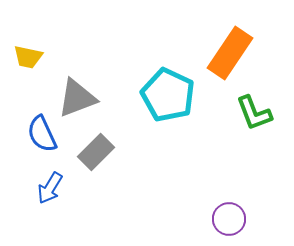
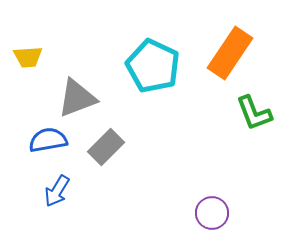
yellow trapezoid: rotated 16 degrees counterclockwise
cyan pentagon: moved 15 px left, 29 px up
blue semicircle: moved 6 px right, 6 px down; rotated 105 degrees clockwise
gray rectangle: moved 10 px right, 5 px up
blue arrow: moved 7 px right, 3 px down
purple circle: moved 17 px left, 6 px up
